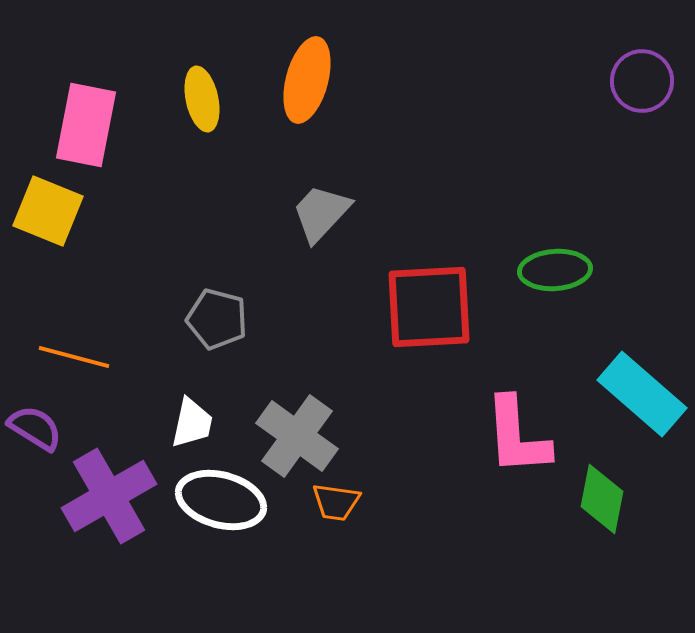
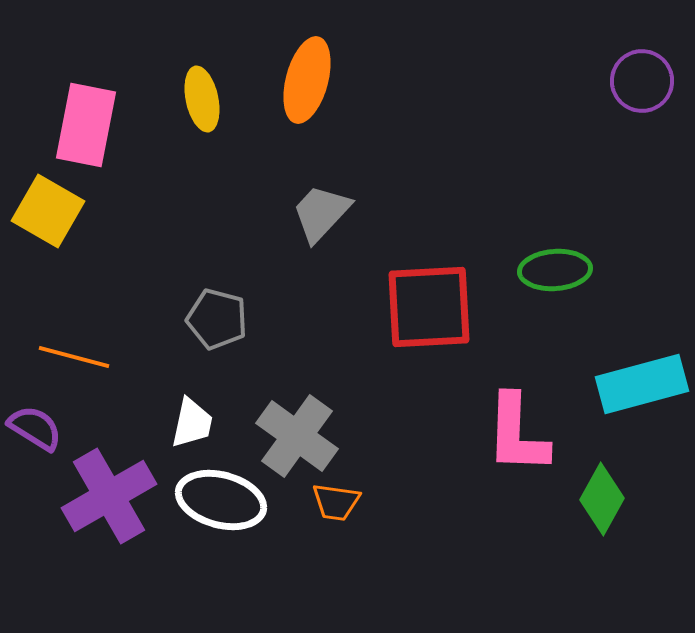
yellow square: rotated 8 degrees clockwise
cyan rectangle: moved 10 px up; rotated 56 degrees counterclockwise
pink L-shape: moved 2 px up; rotated 6 degrees clockwise
green diamond: rotated 18 degrees clockwise
